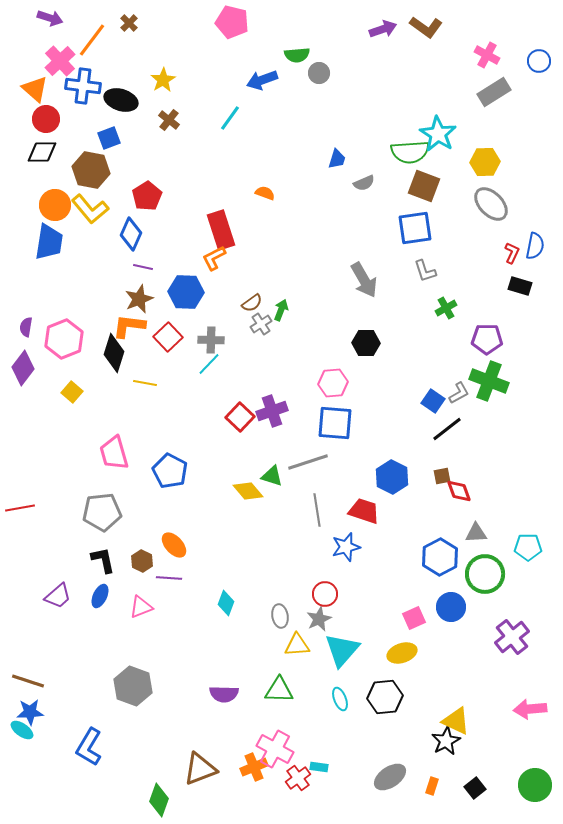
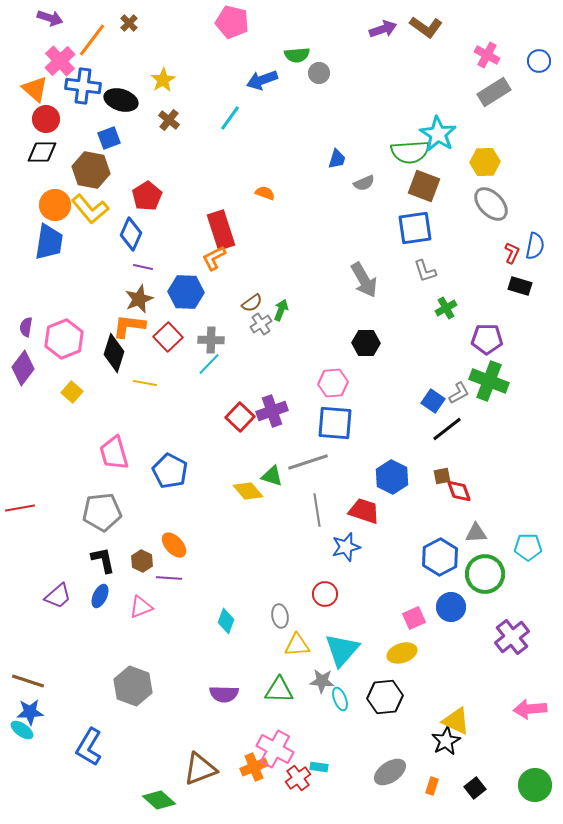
cyan diamond at (226, 603): moved 18 px down
gray star at (319, 619): moved 3 px right, 62 px down; rotated 30 degrees clockwise
gray ellipse at (390, 777): moved 5 px up
green diamond at (159, 800): rotated 68 degrees counterclockwise
